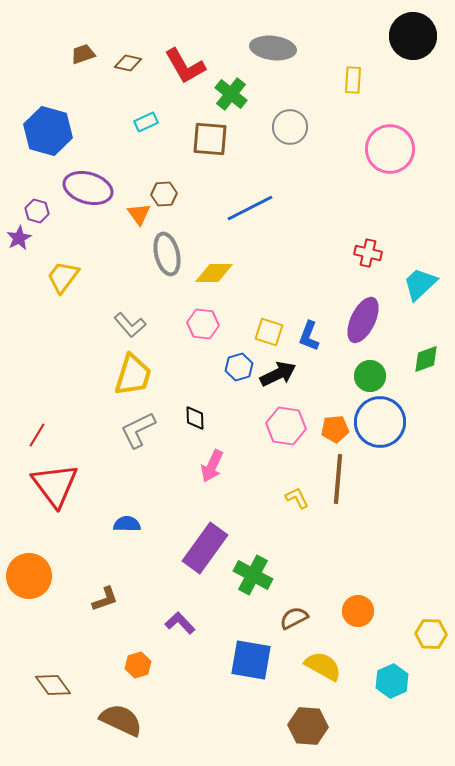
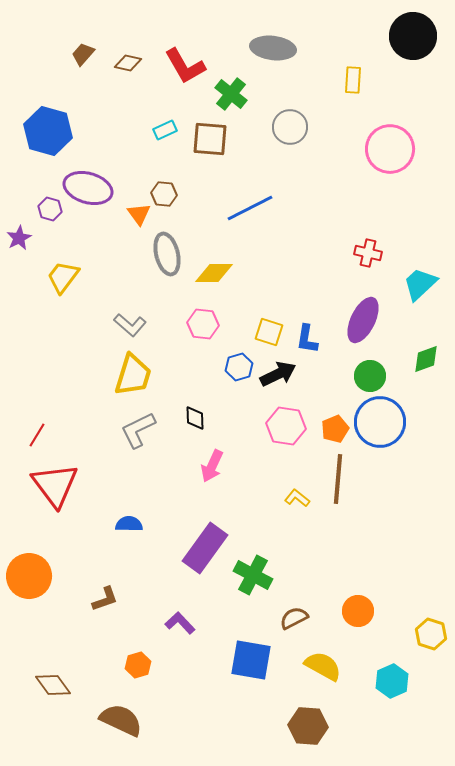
brown trapezoid at (83, 54): rotated 30 degrees counterclockwise
cyan rectangle at (146, 122): moved 19 px right, 8 px down
brown hexagon at (164, 194): rotated 10 degrees clockwise
purple hexagon at (37, 211): moved 13 px right, 2 px up
gray L-shape at (130, 325): rotated 8 degrees counterclockwise
blue L-shape at (309, 336): moved 2 px left, 3 px down; rotated 12 degrees counterclockwise
orange pentagon at (335, 429): rotated 16 degrees counterclockwise
yellow L-shape at (297, 498): rotated 25 degrees counterclockwise
blue semicircle at (127, 524): moved 2 px right
yellow hexagon at (431, 634): rotated 16 degrees clockwise
